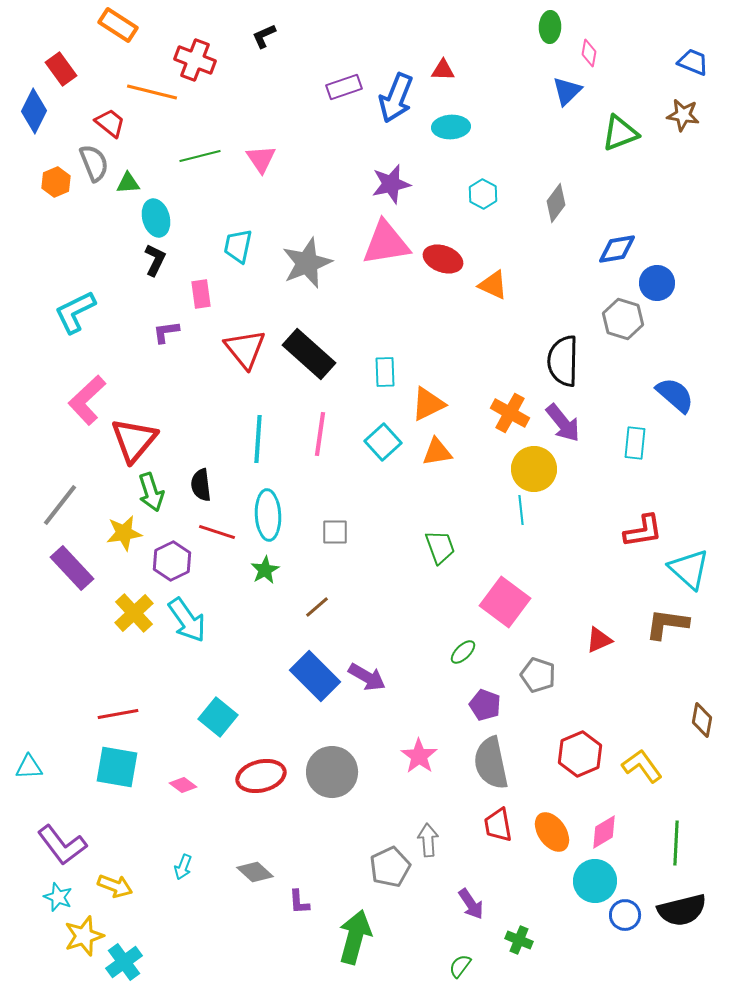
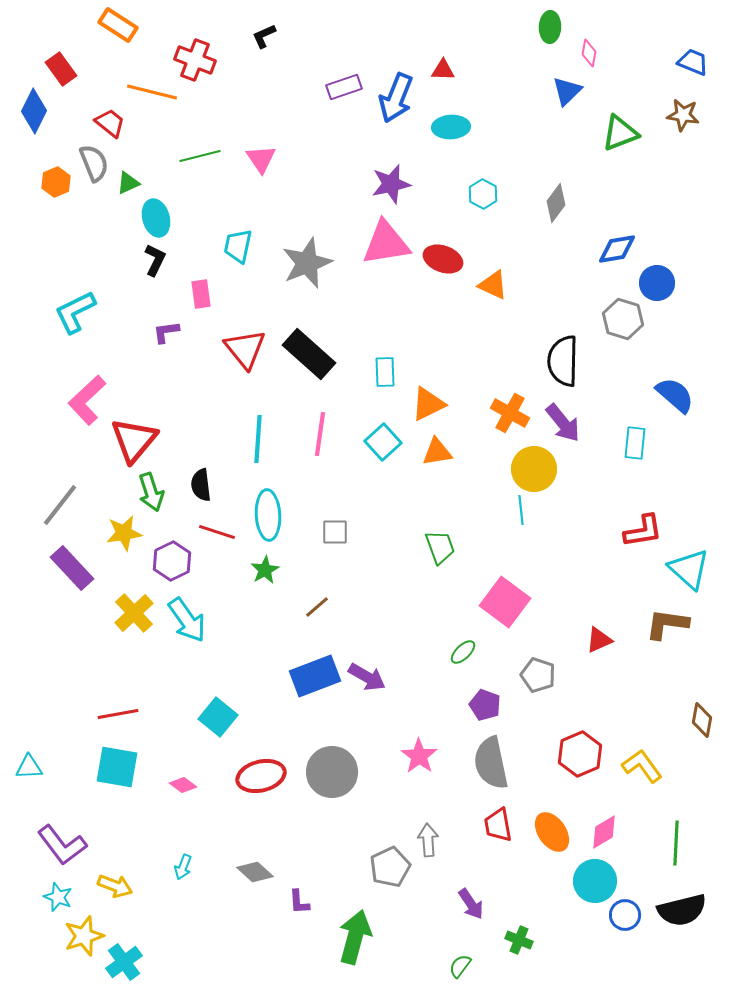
green triangle at (128, 183): rotated 20 degrees counterclockwise
blue rectangle at (315, 676): rotated 66 degrees counterclockwise
